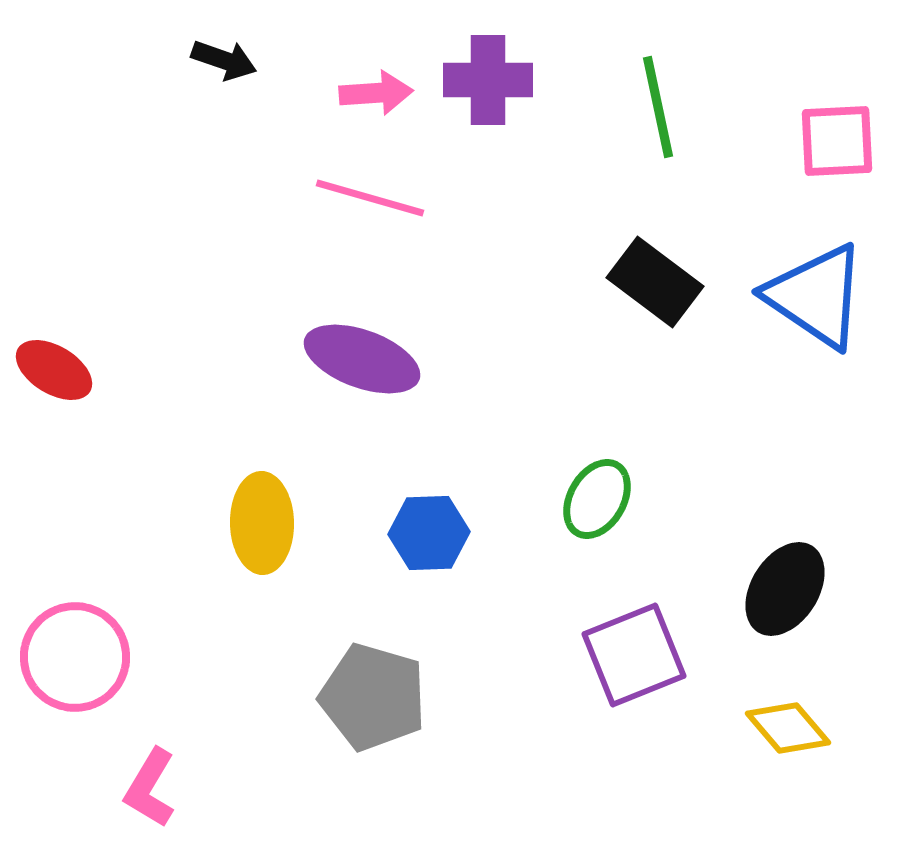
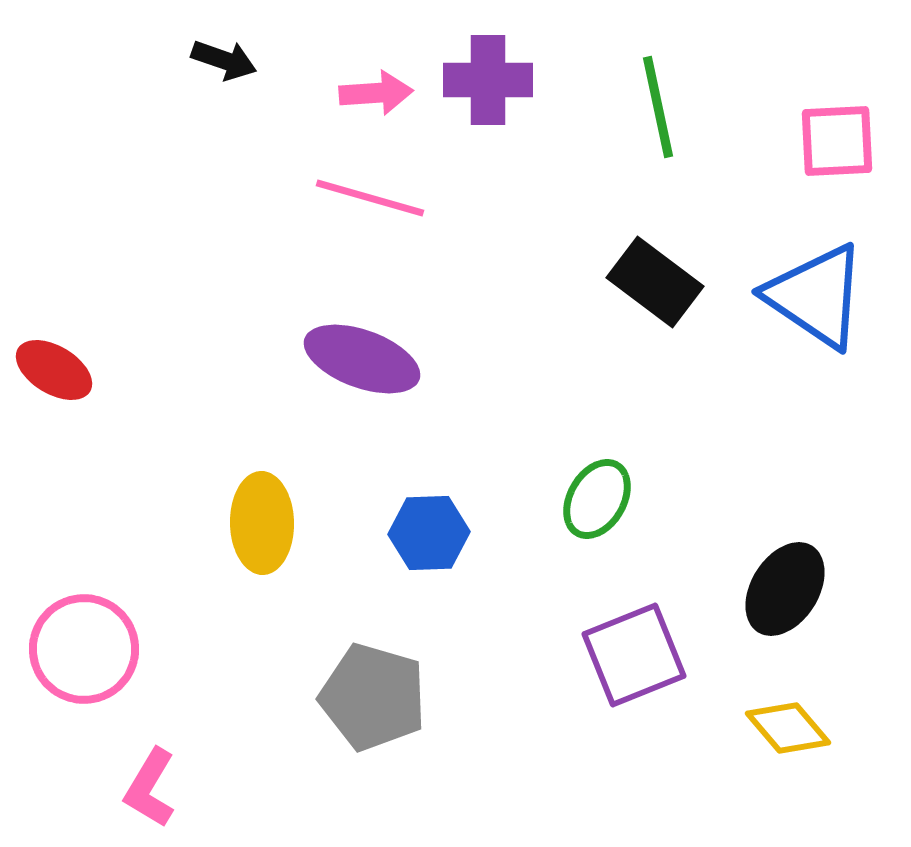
pink circle: moved 9 px right, 8 px up
